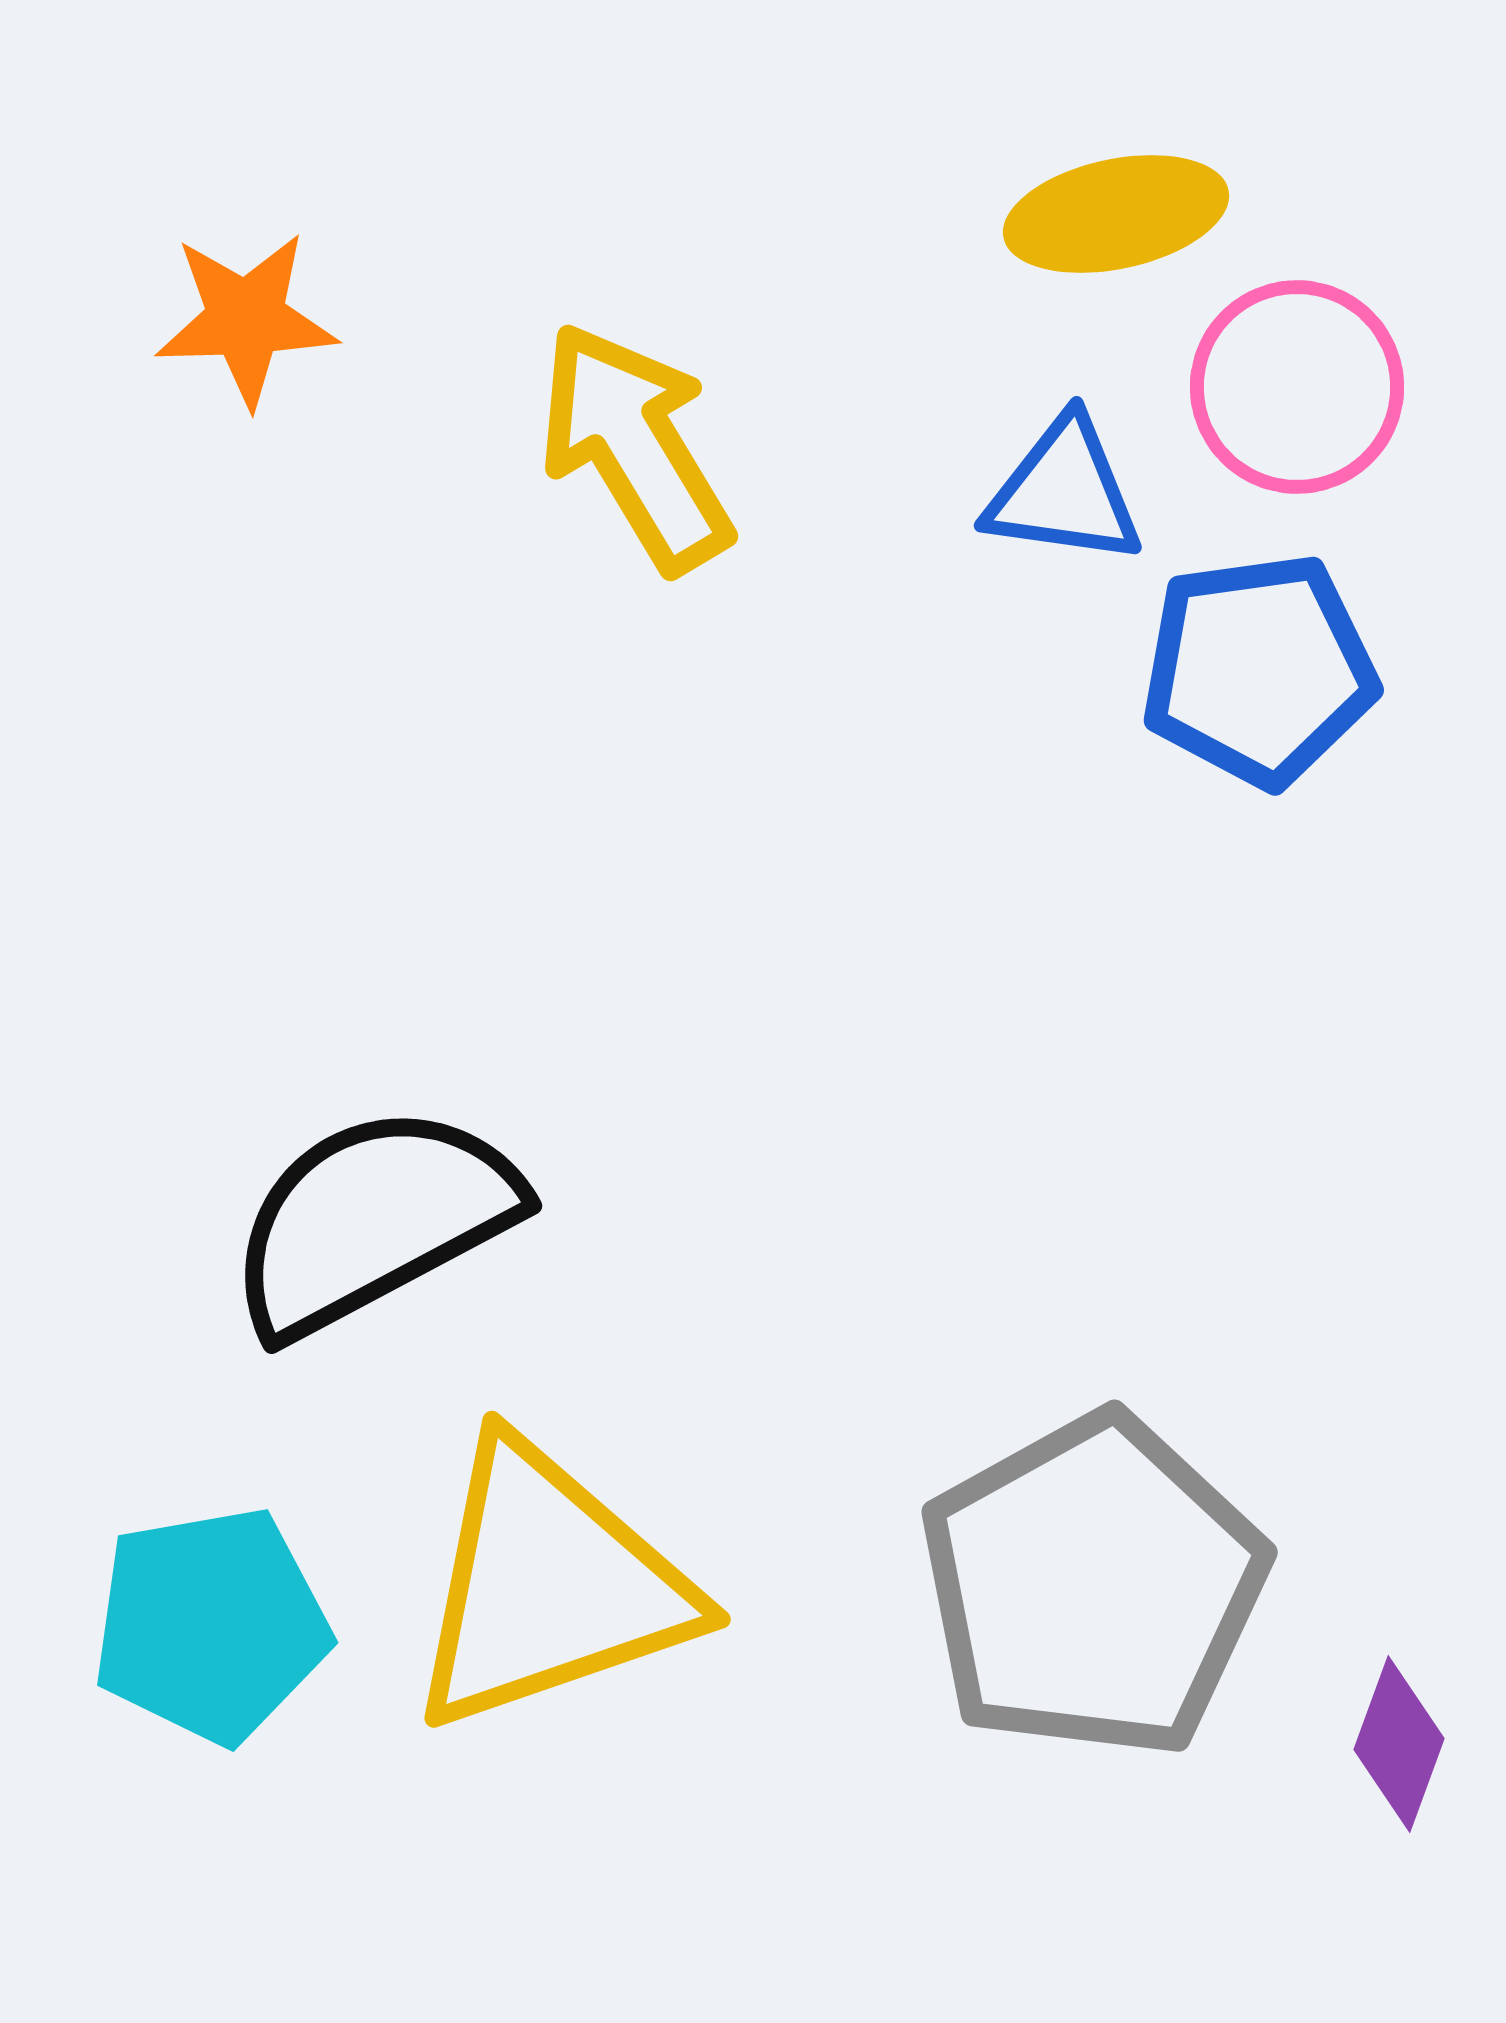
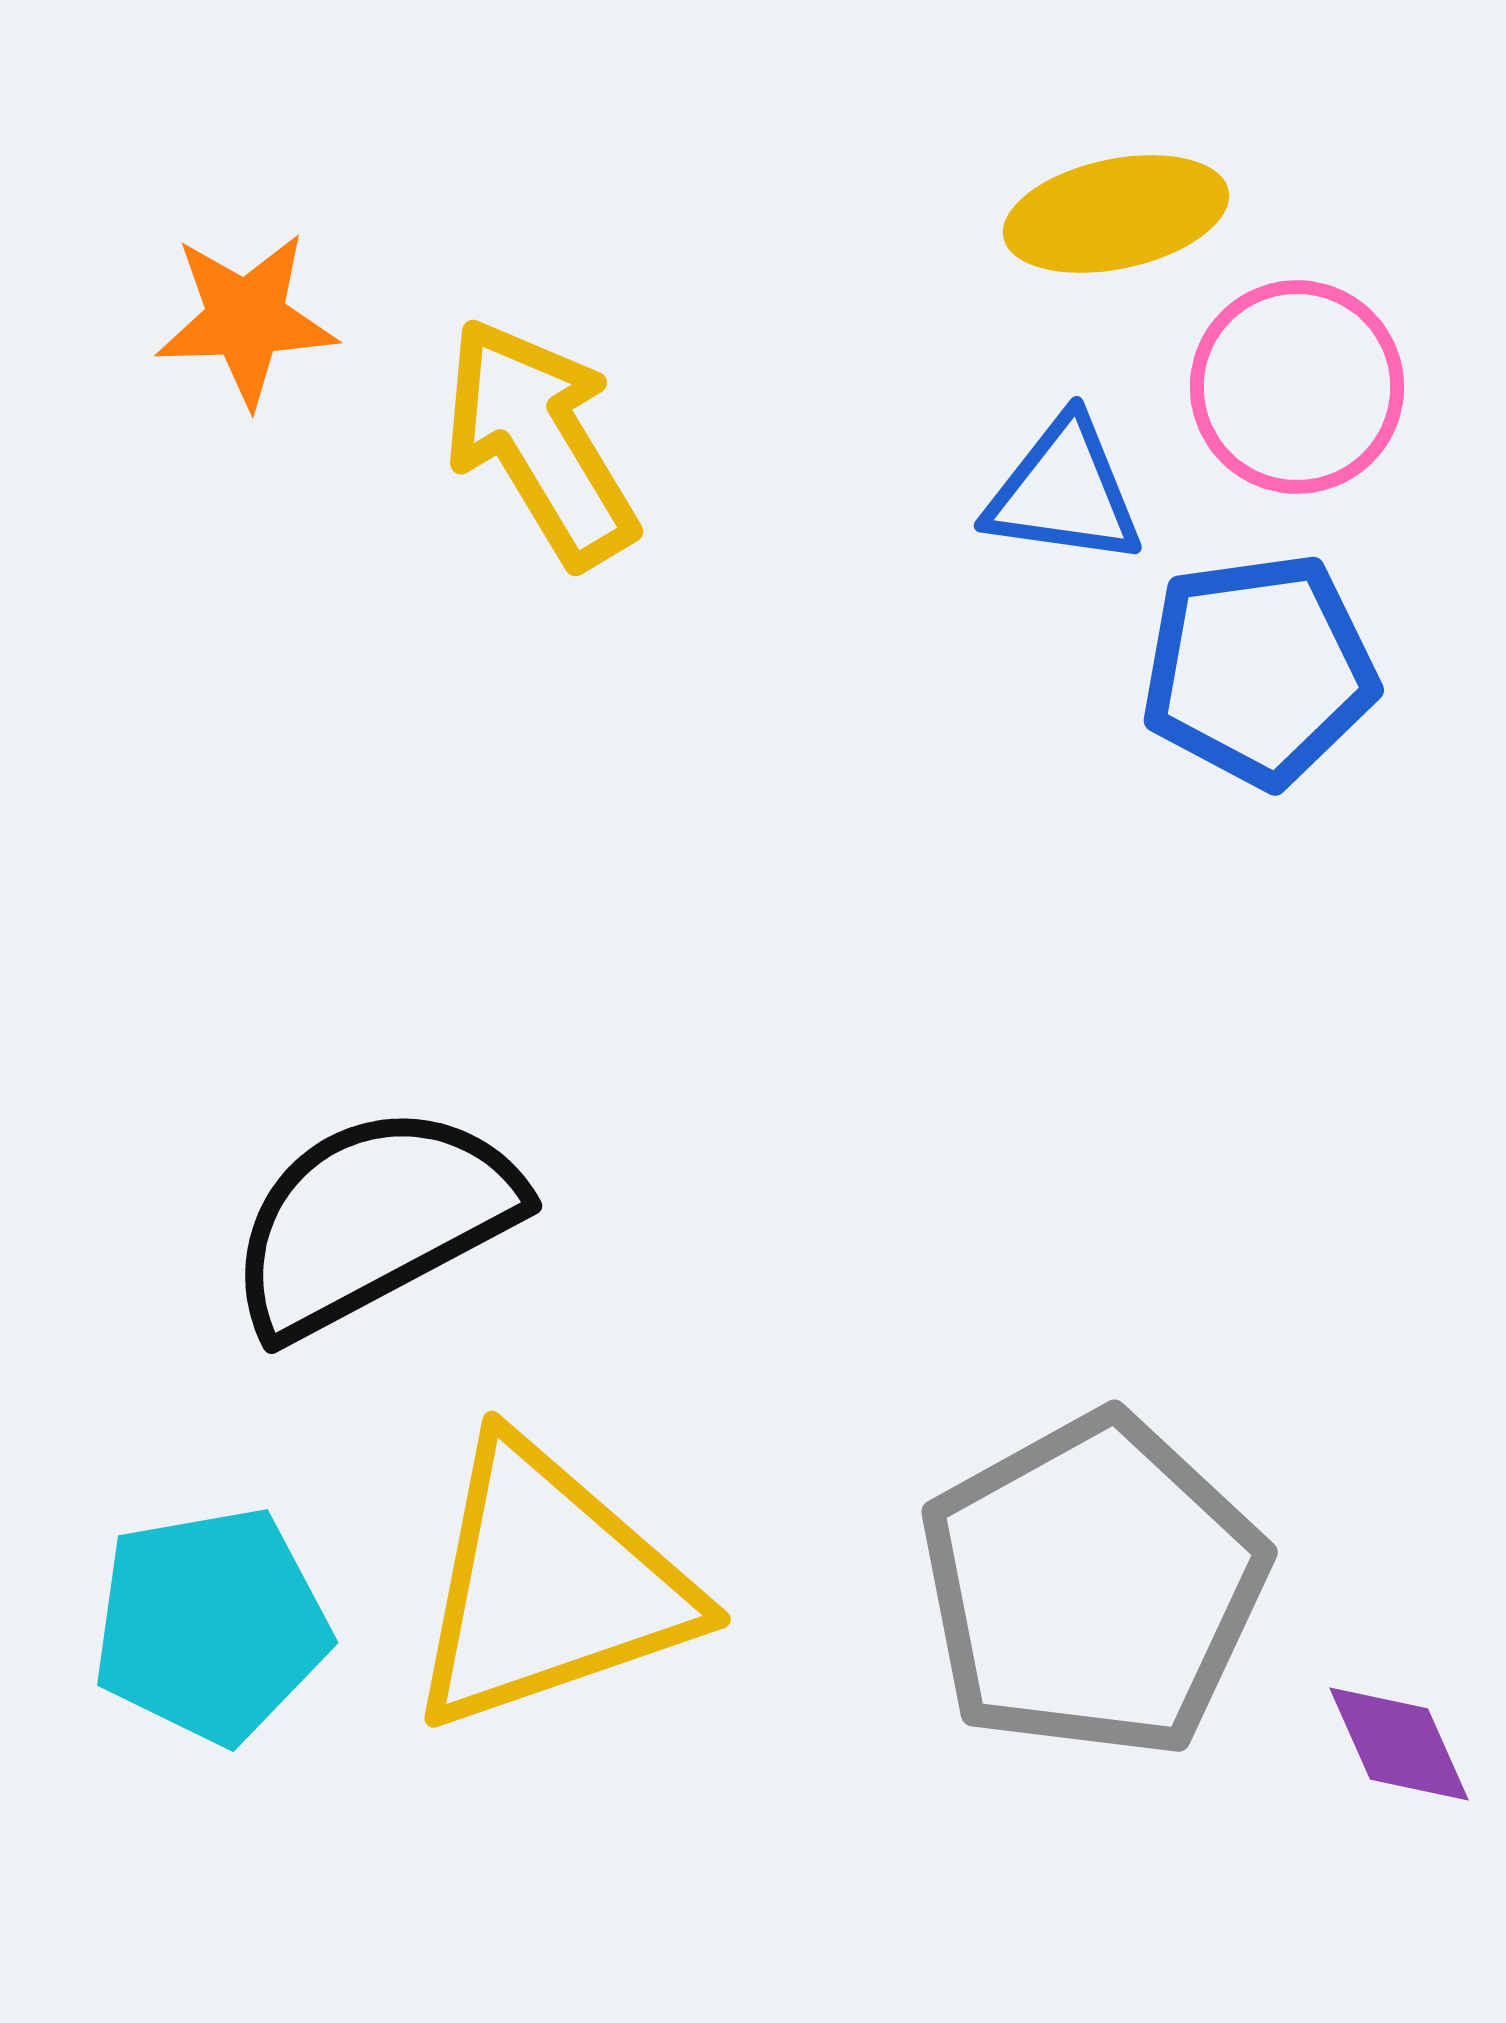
yellow arrow: moved 95 px left, 5 px up
purple diamond: rotated 44 degrees counterclockwise
